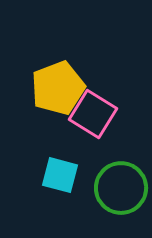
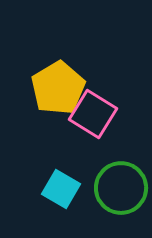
yellow pentagon: rotated 10 degrees counterclockwise
cyan square: moved 1 px right, 14 px down; rotated 15 degrees clockwise
